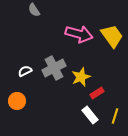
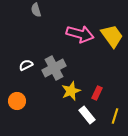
gray semicircle: moved 2 px right; rotated 16 degrees clockwise
pink arrow: moved 1 px right
white semicircle: moved 1 px right, 6 px up
yellow star: moved 10 px left, 14 px down
red rectangle: rotated 32 degrees counterclockwise
white rectangle: moved 3 px left
